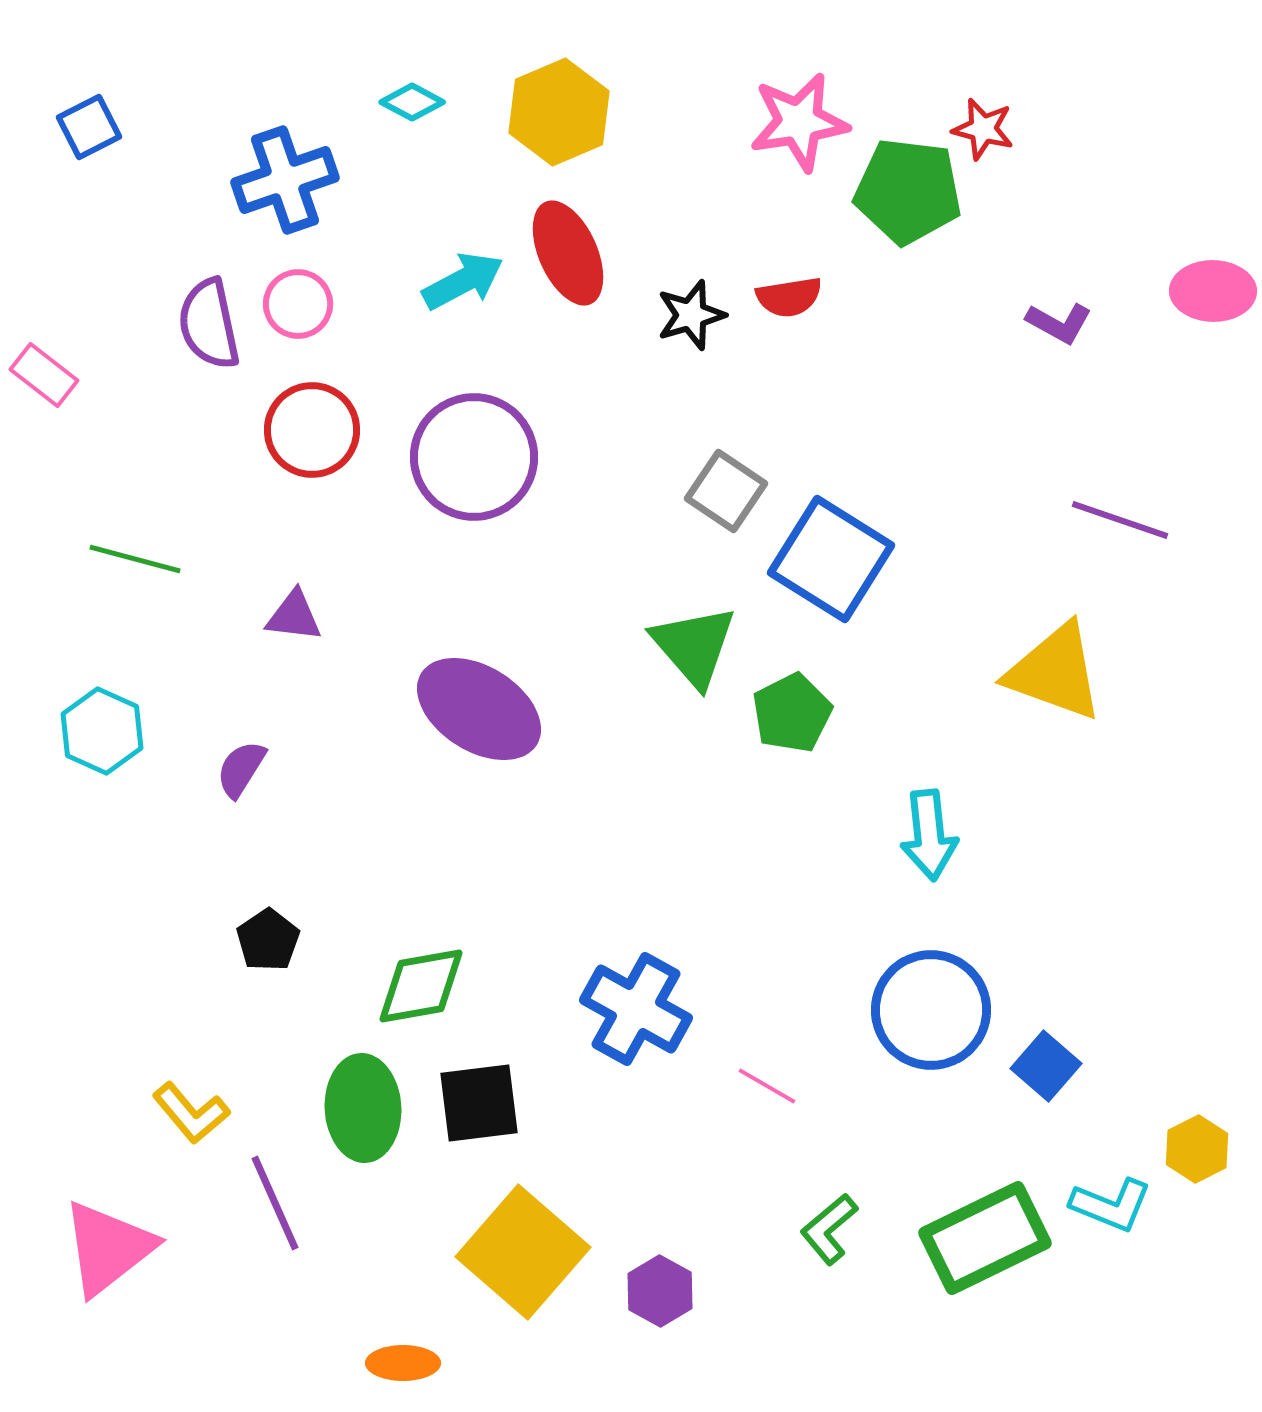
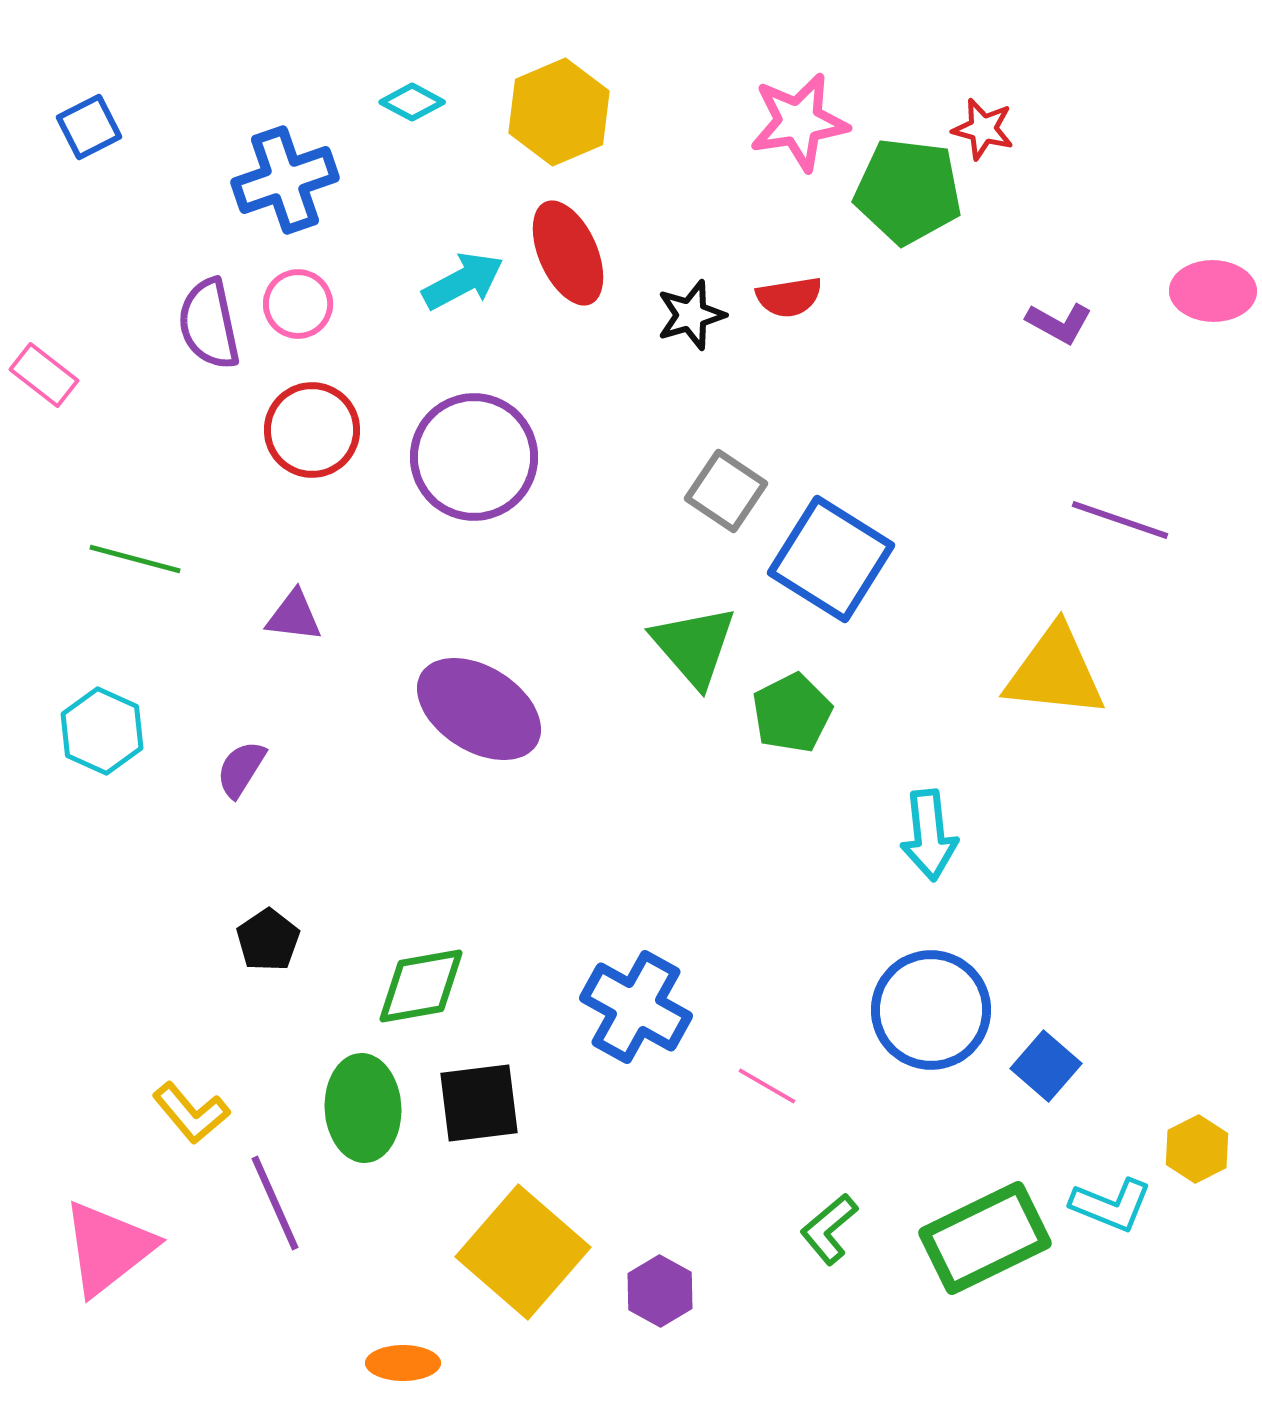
yellow triangle at (1055, 672): rotated 14 degrees counterclockwise
blue cross at (636, 1009): moved 2 px up
